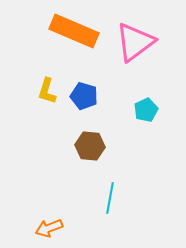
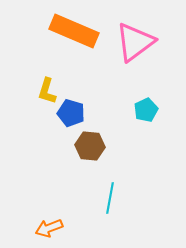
blue pentagon: moved 13 px left, 17 px down
